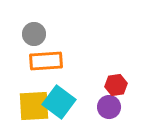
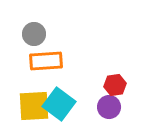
red hexagon: moved 1 px left
cyan square: moved 2 px down
